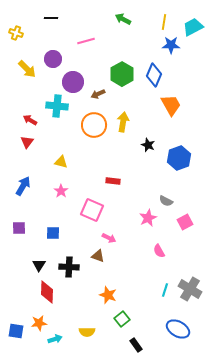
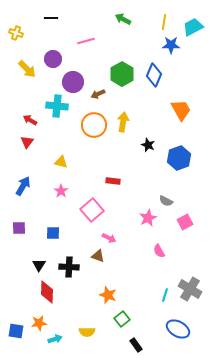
orange trapezoid at (171, 105): moved 10 px right, 5 px down
pink square at (92, 210): rotated 25 degrees clockwise
cyan line at (165, 290): moved 5 px down
